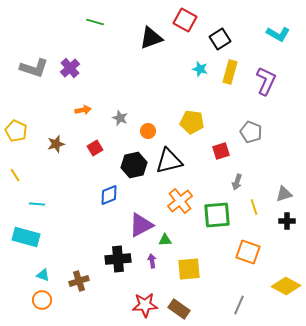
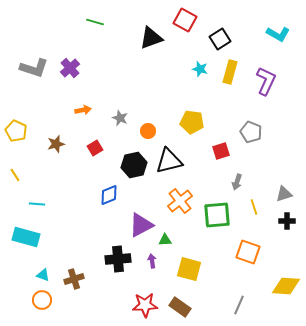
yellow square at (189, 269): rotated 20 degrees clockwise
brown cross at (79, 281): moved 5 px left, 2 px up
yellow diamond at (286, 286): rotated 24 degrees counterclockwise
brown rectangle at (179, 309): moved 1 px right, 2 px up
